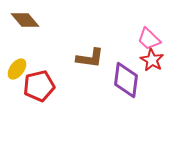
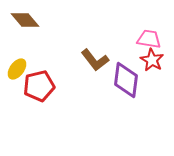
pink trapezoid: rotated 145 degrees clockwise
brown L-shape: moved 5 px right, 2 px down; rotated 44 degrees clockwise
